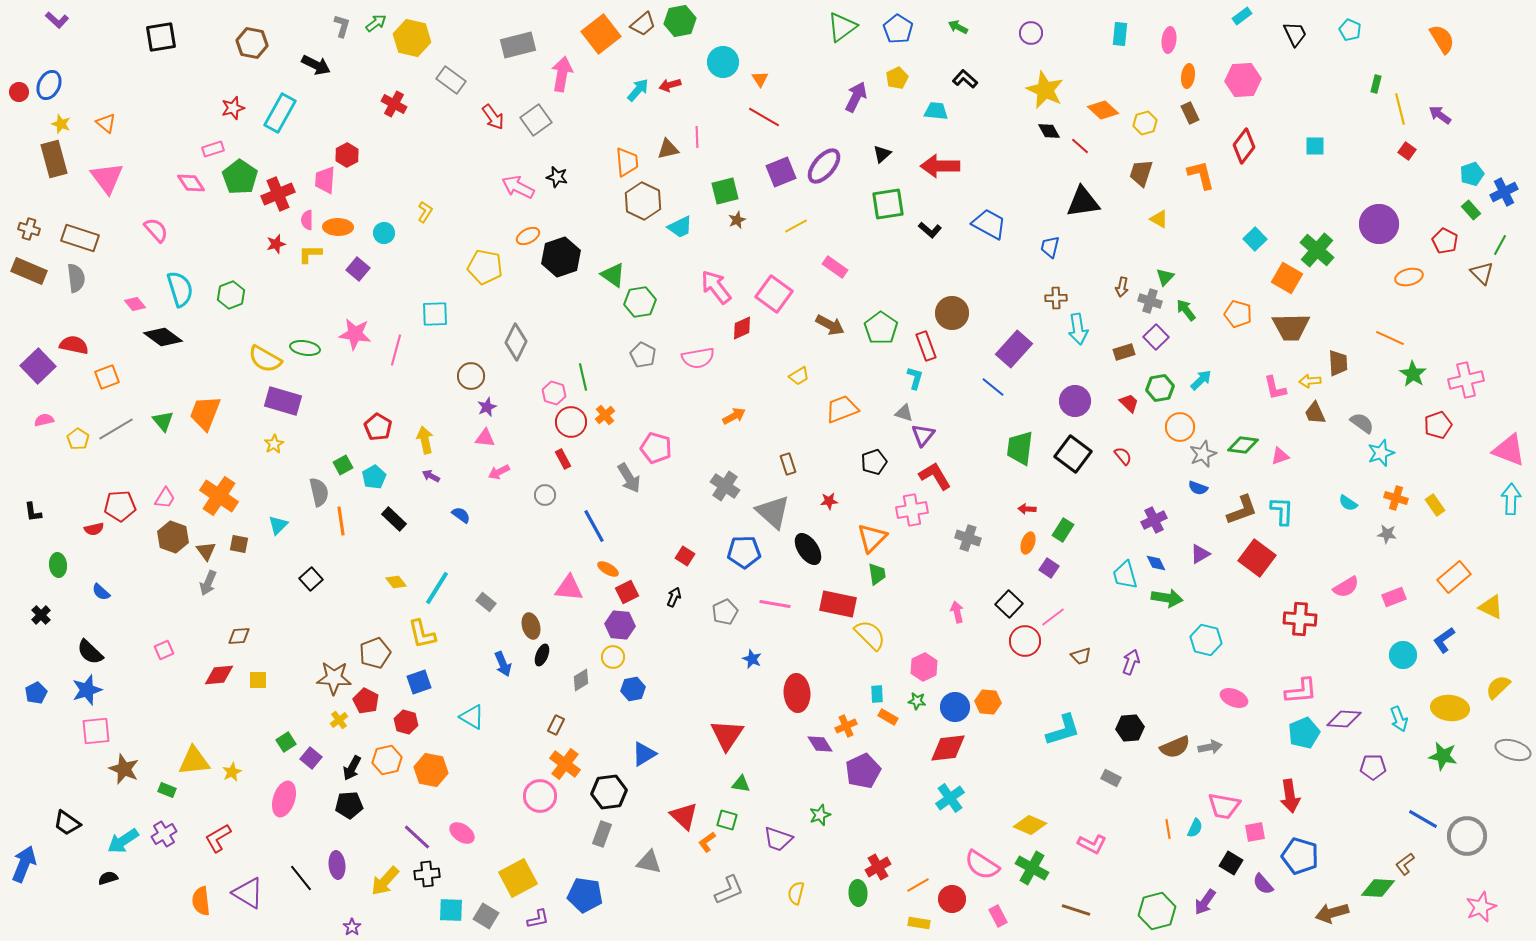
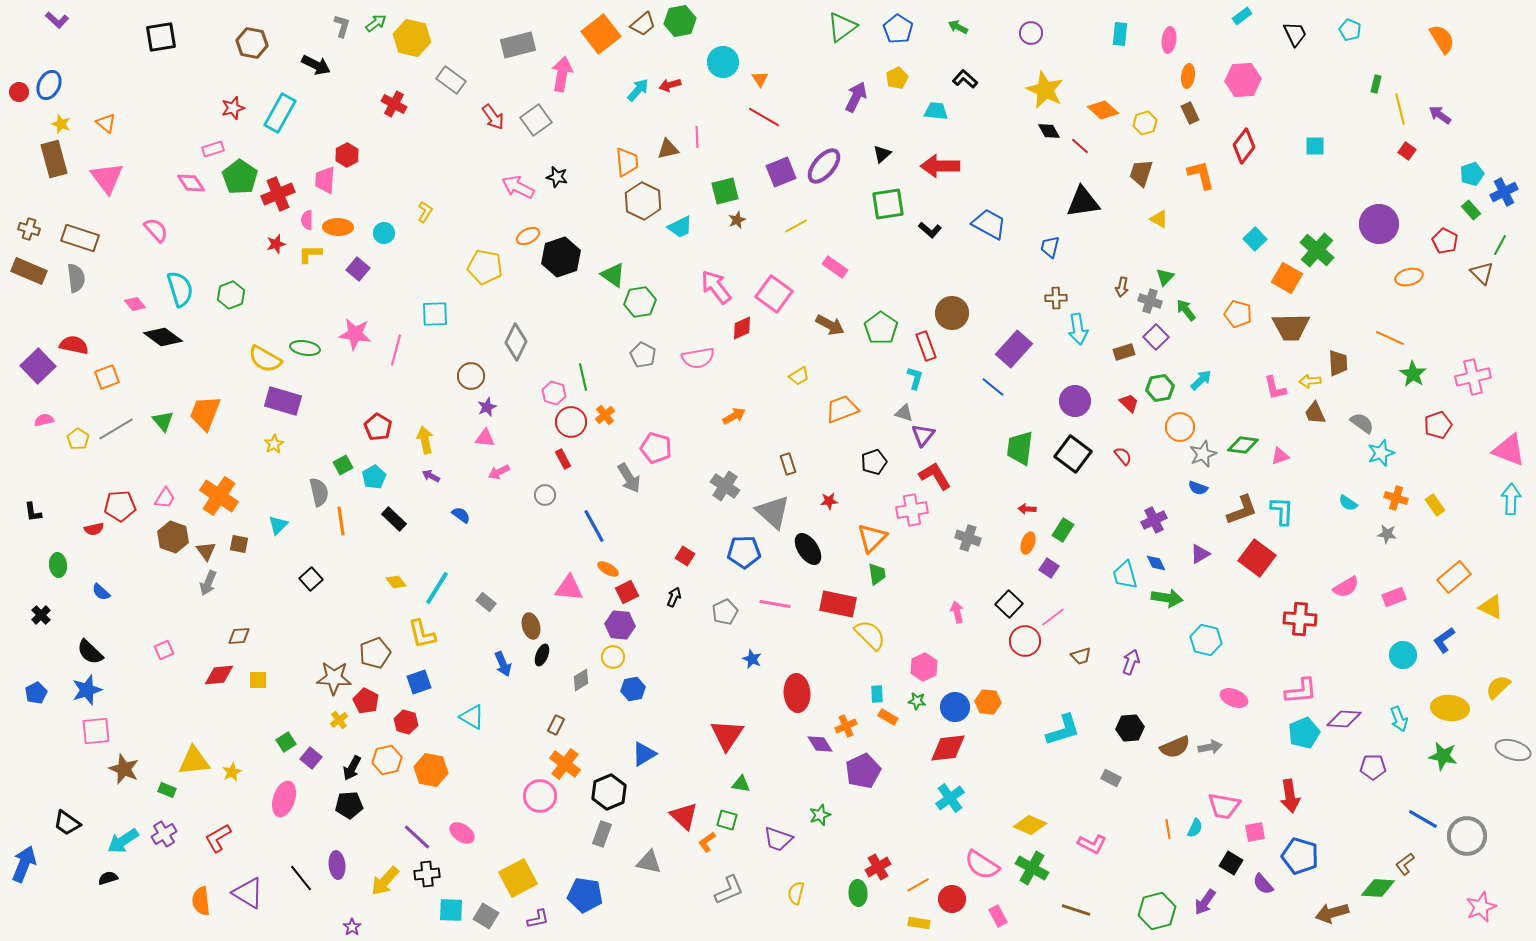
pink cross at (1466, 380): moved 7 px right, 3 px up
black hexagon at (609, 792): rotated 16 degrees counterclockwise
